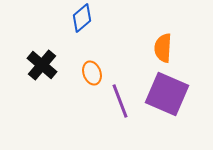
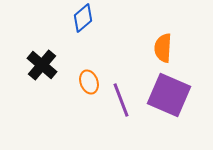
blue diamond: moved 1 px right
orange ellipse: moved 3 px left, 9 px down
purple square: moved 2 px right, 1 px down
purple line: moved 1 px right, 1 px up
